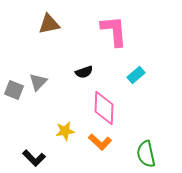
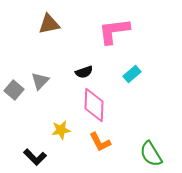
pink L-shape: rotated 92 degrees counterclockwise
cyan rectangle: moved 4 px left, 1 px up
gray triangle: moved 2 px right, 1 px up
gray square: rotated 18 degrees clockwise
pink diamond: moved 10 px left, 3 px up
yellow star: moved 4 px left, 1 px up
orange L-shape: rotated 20 degrees clockwise
green semicircle: moved 5 px right; rotated 20 degrees counterclockwise
black L-shape: moved 1 px right, 1 px up
